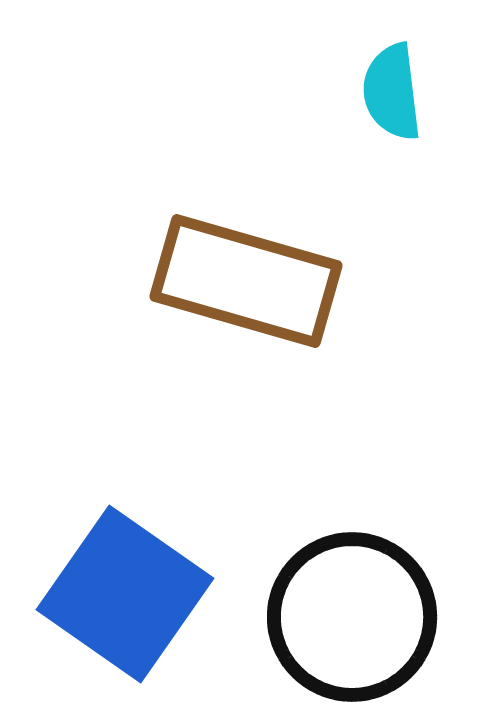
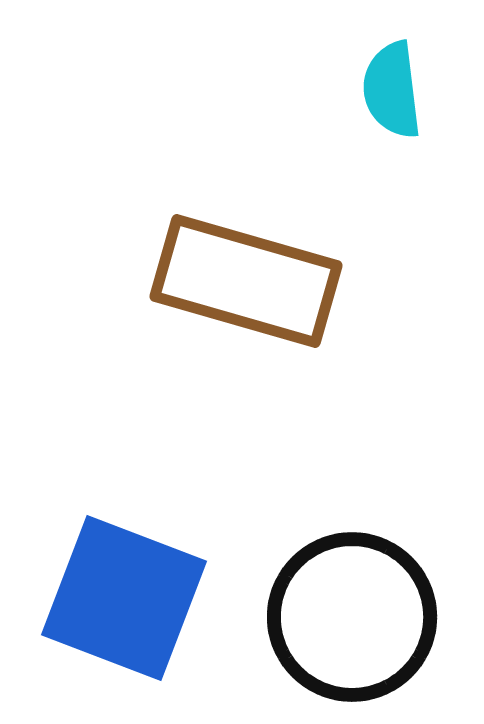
cyan semicircle: moved 2 px up
blue square: moved 1 px left, 4 px down; rotated 14 degrees counterclockwise
